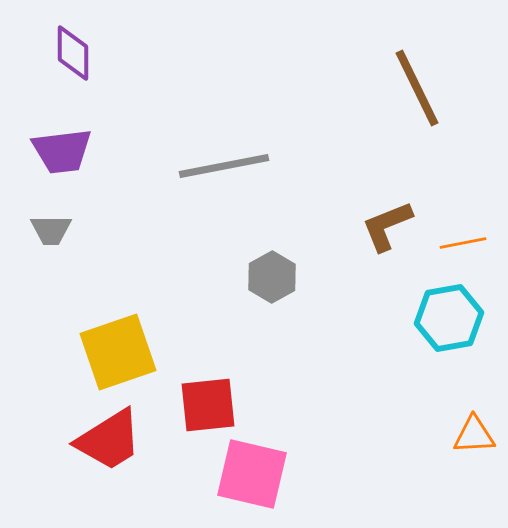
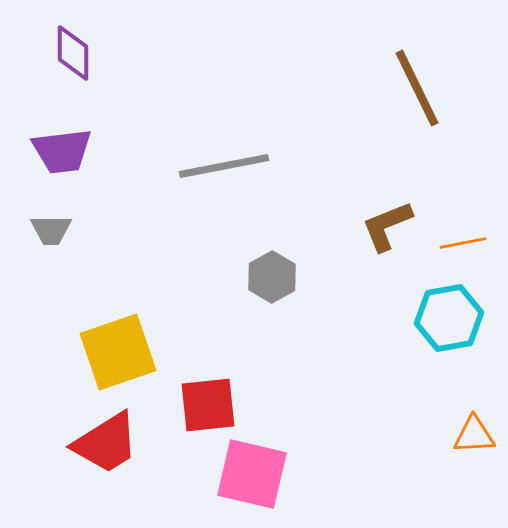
red trapezoid: moved 3 px left, 3 px down
